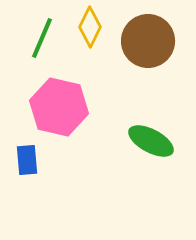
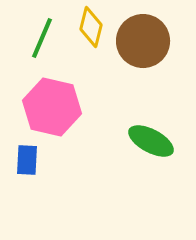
yellow diamond: moved 1 px right; rotated 12 degrees counterclockwise
brown circle: moved 5 px left
pink hexagon: moved 7 px left
blue rectangle: rotated 8 degrees clockwise
